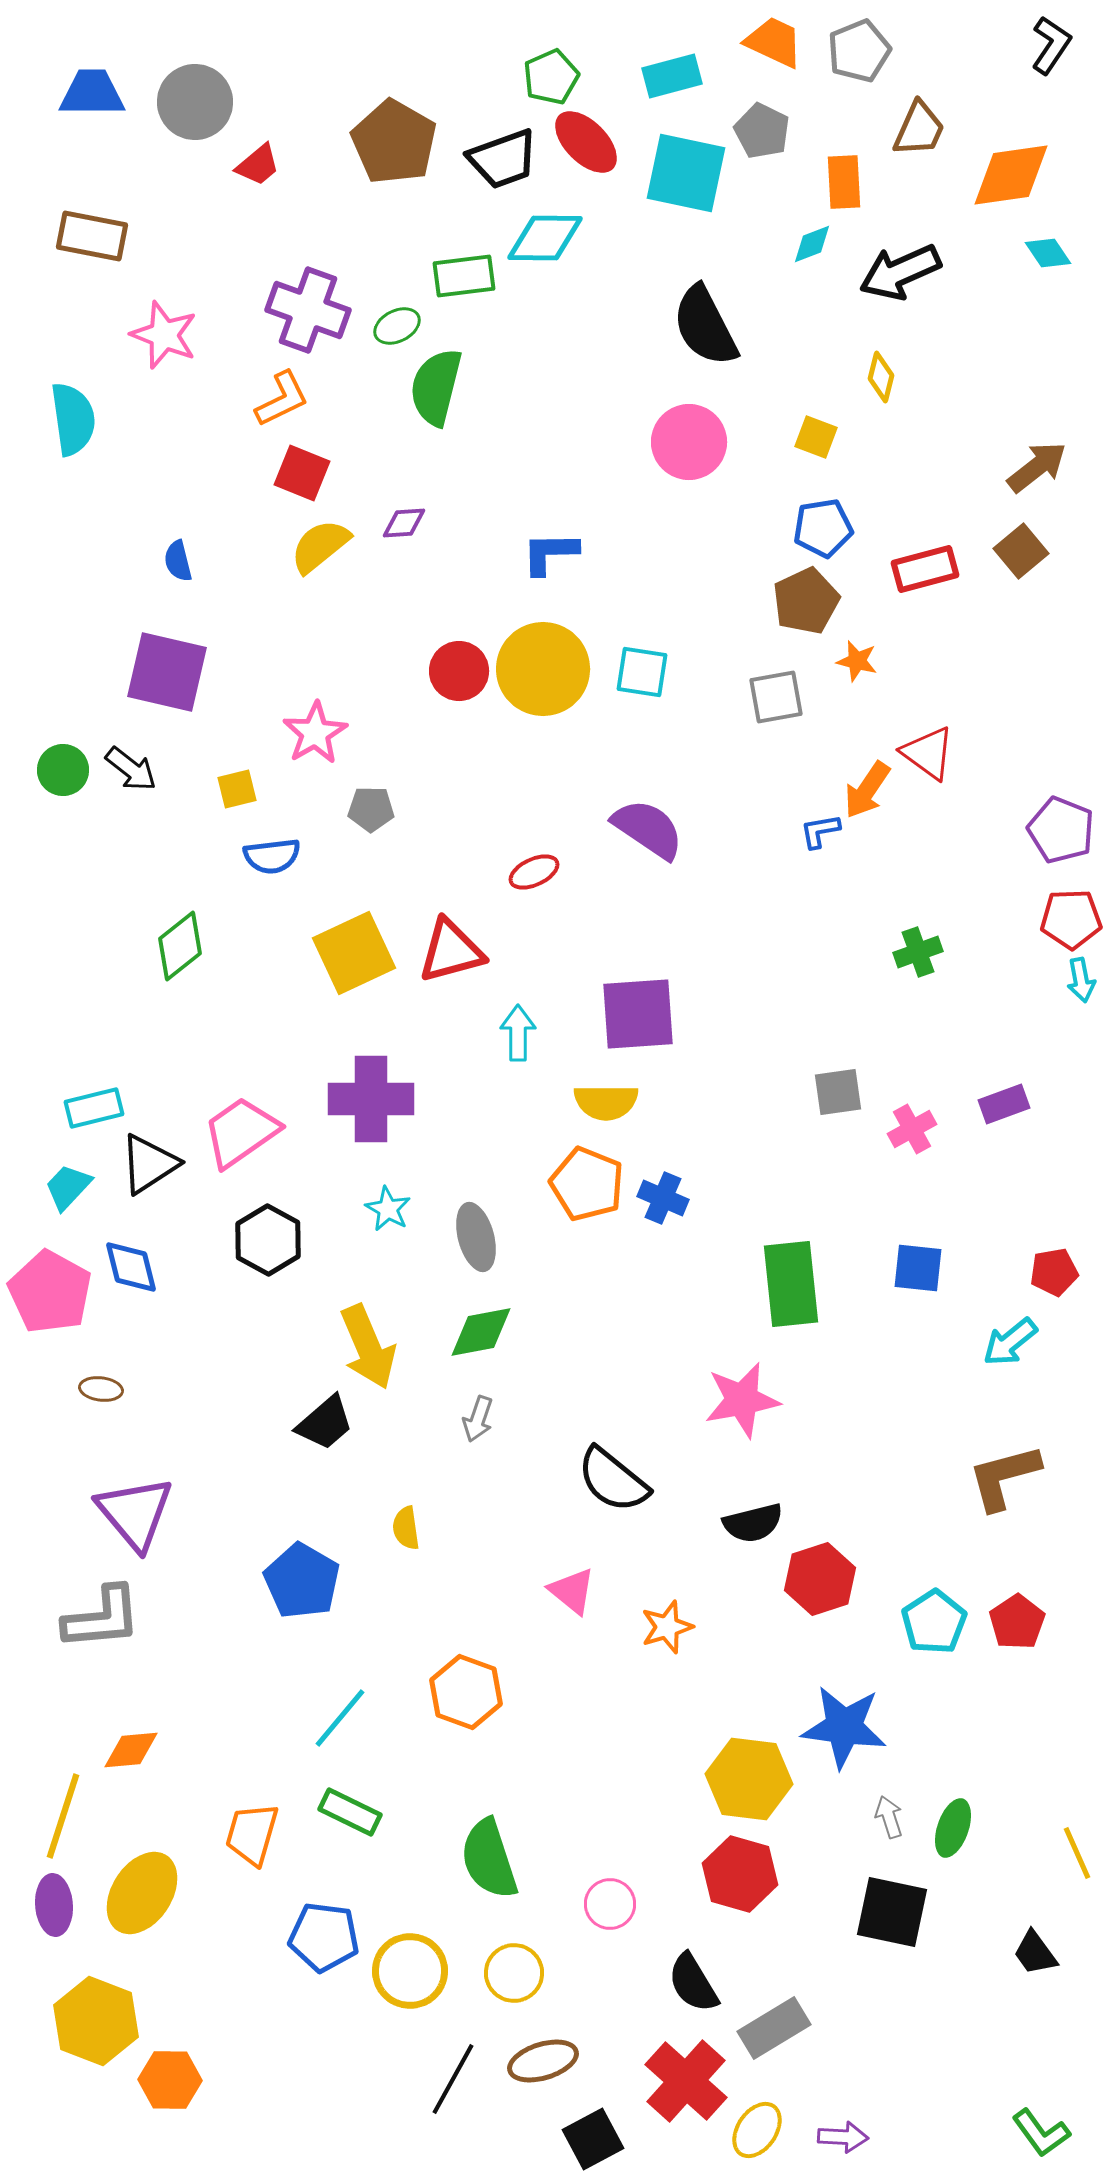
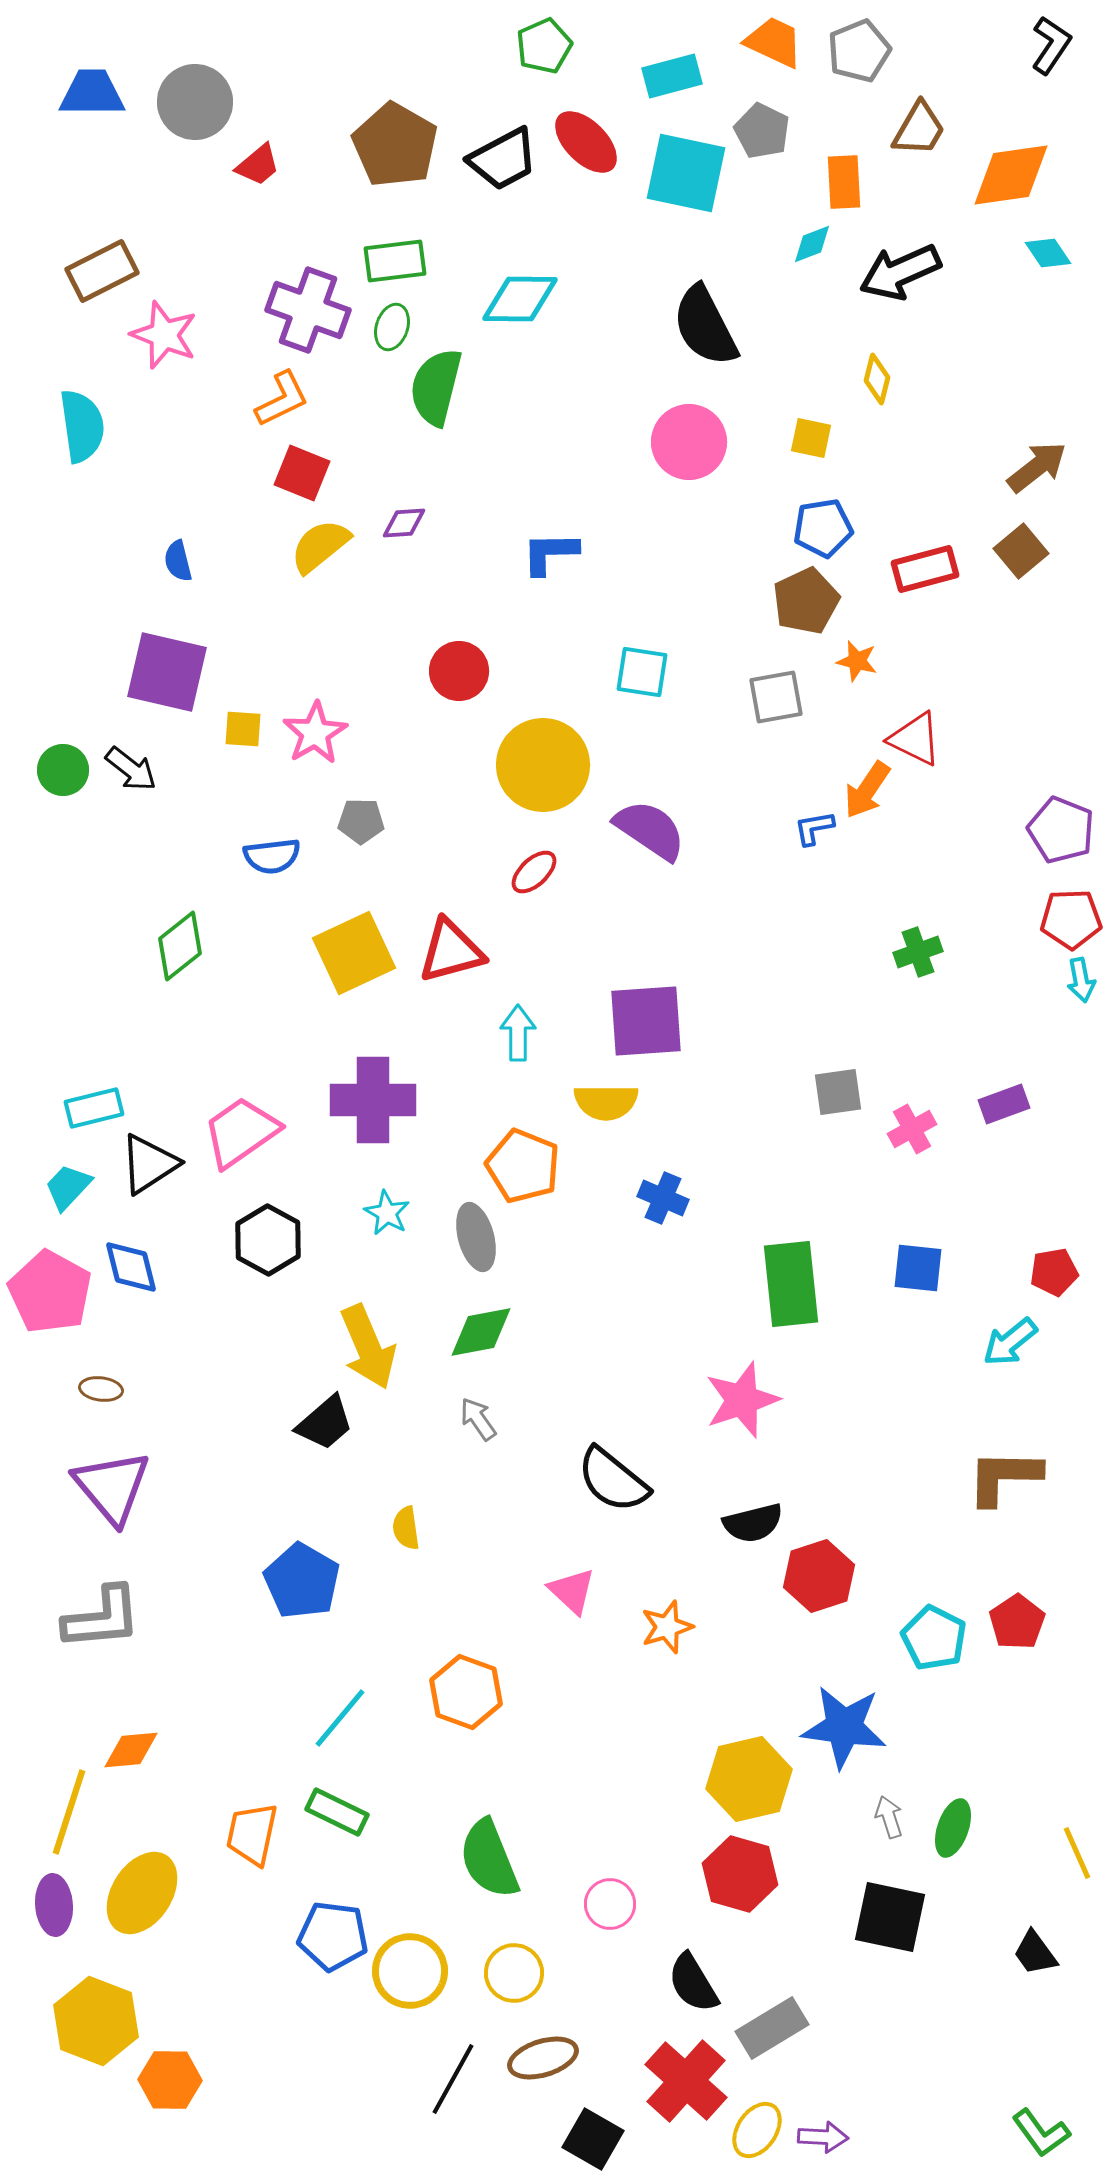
green pentagon at (551, 77): moved 7 px left, 31 px up
brown trapezoid at (919, 129): rotated 6 degrees clockwise
brown pentagon at (394, 142): moved 1 px right, 3 px down
black trapezoid at (503, 159): rotated 8 degrees counterclockwise
brown rectangle at (92, 236): moved 10 px right, 35 px down; rotated 38 degrees counterclockwise
cyan diamond at (545, 238): moved 25 px left, 61 px down
green rectangle at (464, 276): moved 69 px left, 15 px up
green ellipse at (397, 326): moved 5 px left, 1 px down; rotated 45 degrees counterclockwise
yellow diamond at (881, 377): moved 4 px left, 2 px down
cyan semicircle at (73, 419): moved 9 px right, 7 px down
yellow square at (816, 437): moved 5 px left, 1 px down; rotated 9 degrees counterclockwise
yellow circle at (543, 669): moved 96 px down
red triangle at (928, 753): moved 13 px left, 14 px up; rotated 10 degrees counterclockwise
yellow square at (237, 789): moved 6 px right, 60 px up; rotated 18 degrees clockwise
gray pentagon at (371, 809): moved 10 px left, 12 px down
purple semicircle at (648, 829): moved 2 px right, 1 px down
blue L-shape at (820, 831): moved 6 px left, 3 px up
red ellipse at (534, 872): rotated 18 degrees counterclockwise
purple square at (638, 1014): moved 8 px right, 7 px down
purple cross at (371, 1099): moved 2 px right, 1 px down
orange pentagon at (587, 1184): moved 64 px left, 18 px up
cyan star at (388, 1209): moved 1 px left, 4 px down
pink star at (742, 1400): rotated 8 degrees counterclockwise
gray arrow at (478, 1419): rotated 126 degrees clockwise
brown L-shape at (1004, 1477): rotated 16 degrees clockwise
purple triangle at (135, 1513): moved 23 px left, 26 px up
red hexagon at (820, 1579): moved 1 px left, 3 px up
pink triangle at (572, 1591): rotated 4 degrees clockwise
cyan pentagon at (934, 1622): moved 16 px down; rotated 12 degrees counterclockwise
yellow hexagon at (749, 1779): rotated 20 degrees counterclockwise
green rectangle at (350, 1812): moved 13 px left
yellow line at (63, 1816): moved 6 px right, 4 px up
orange trapezoid at (252, 1834): rotated 4 degrees counterclockwise
green semicircle at (489, 1859): rotated 4 degrees counterclockwise
black square at (892, 1912): moved 2 px left, 5 px down
blue pentagon at (324, 1937): moved 9 px right, 1 px up
gray rectangle at (774, 2028): moved 2 px left
brown ellipse at (543, 2061): moved 3 px up
purple arrow at (843, 2137): moved 20 px left
black square at (593, 2139): rotated 32 degrees counterclockwise
